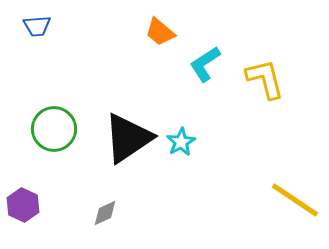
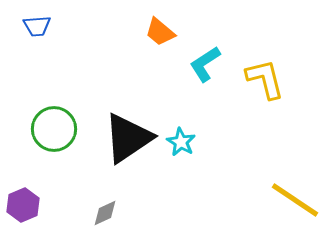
cyan star: rotated 12 degrees counterclockwise
purple hexagon: rotated 12 degrees clockwise
